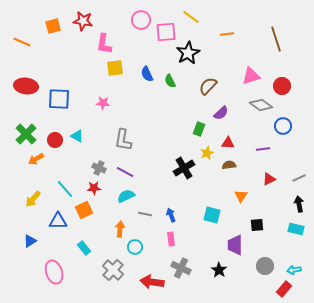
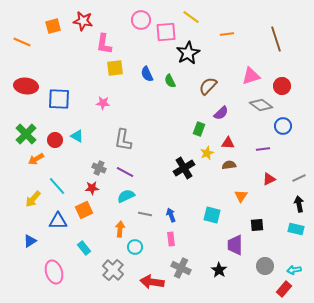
red star at (94, 188): moved 2 px left
cyan line at (65, 189): moved 8 px left, 3 px up
